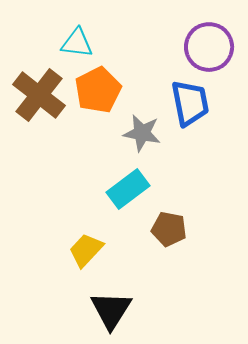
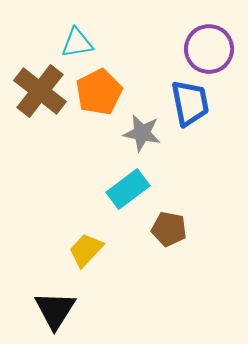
cyan triangle: rotated 16 degrees counterclockwise
purple circle: moved 2 px down
orange pentagon: moved 1 px right, 2 px down
brown cross: moved 1 px right, 4 px up
black triangle: moved 56 px left
